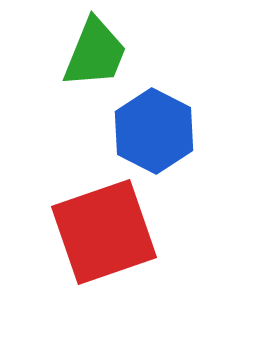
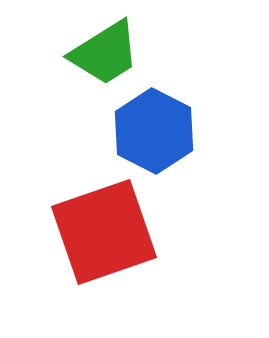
green trapezoid: moved 10 px right; rotated 36 degrees clockwise
